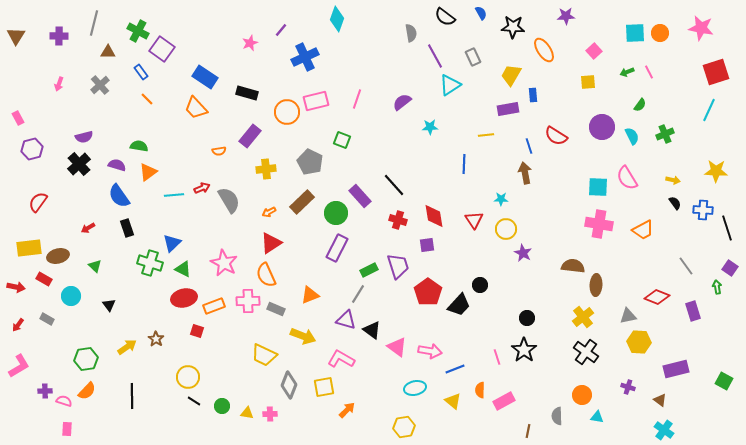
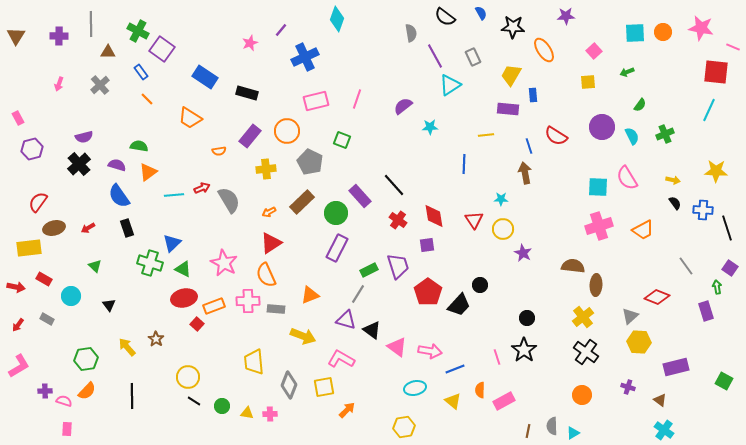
gray line at (94, 23): moved 3 px left, 1 px down; rotated 15 degrees counterclockwise
orange circle at (660, 33): moved 3 px right, 1 px up
pink line at (649, 72): moved 84 px right, 25 px up; rotated 40 degrees counterclockwise
red square at (716, 72): rotated 24 degrees clockwise
purple semicircle at (402, 102): moved 1 px right, 4 px down
orange trapezoid at (196, 108): moved 6 px left, 10 px down; rotated 15 degrees counterclockwise
purple rectangle at (508, 109): rotated 15 degrees clockwise
orange circle at (287, 112): moved 19 px down
red cross at (398, 220): rotated 18 degrees clockwise
pink cross at (599, 224): moved 2 px down; rotated 28 degrees counterclockwise
yellow circle at (506, 229): moved 3 px left
brown ellipse at (58, 256): moved 4 px left, 28 px up
gray rectangle at (276, 309): rotated 18 degrees counterclockwise
purple rectangle at (693, 311): moved 13 px right
gray triangle at (628, 316): moved 2 px right; rotated 30 degrees counterclockwise
red square at (197, 331): moved 7 px up; rotated 24 degrees clockwise
yellow arrow at (127, 347): rotated 96 degrees counterclockwise
yellow trapezoid at (264, 355): moved 10 px left, 7 px down; rotated 60 degrees clockwise
purple rectangle at (676, 369): moved 2 px up
gray semicircle at (557, 416): moved 5 px left, 10 px down
cyan triangle at (597, 417): moved 24 px left, 16 px down; rotated 40 degrees counterclockwise
